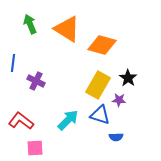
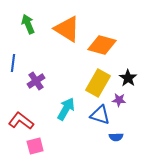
green arrow: moved 2 px left
purple cross: rotated 30 degrees clockwise
yellow rectangle: moved 2 px up
cyan arrow: moved 2 px left, 11 px up; rotated 15 degrees counterclockwise
pink square: moved 2 px up; rotated 12 degrees counterclockwise
